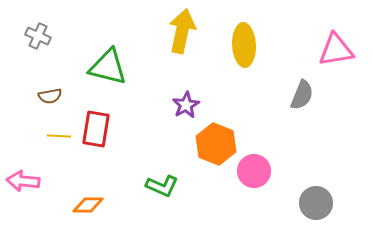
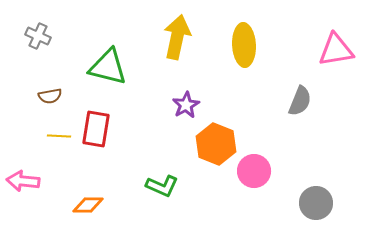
yellow arrow: moved 5 px left, 6 px down
gray semicircle: moved 2 px left, 6 px down
